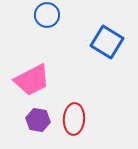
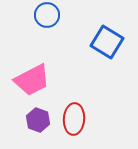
purple hexagon: rotated 10 degrees clockwise
